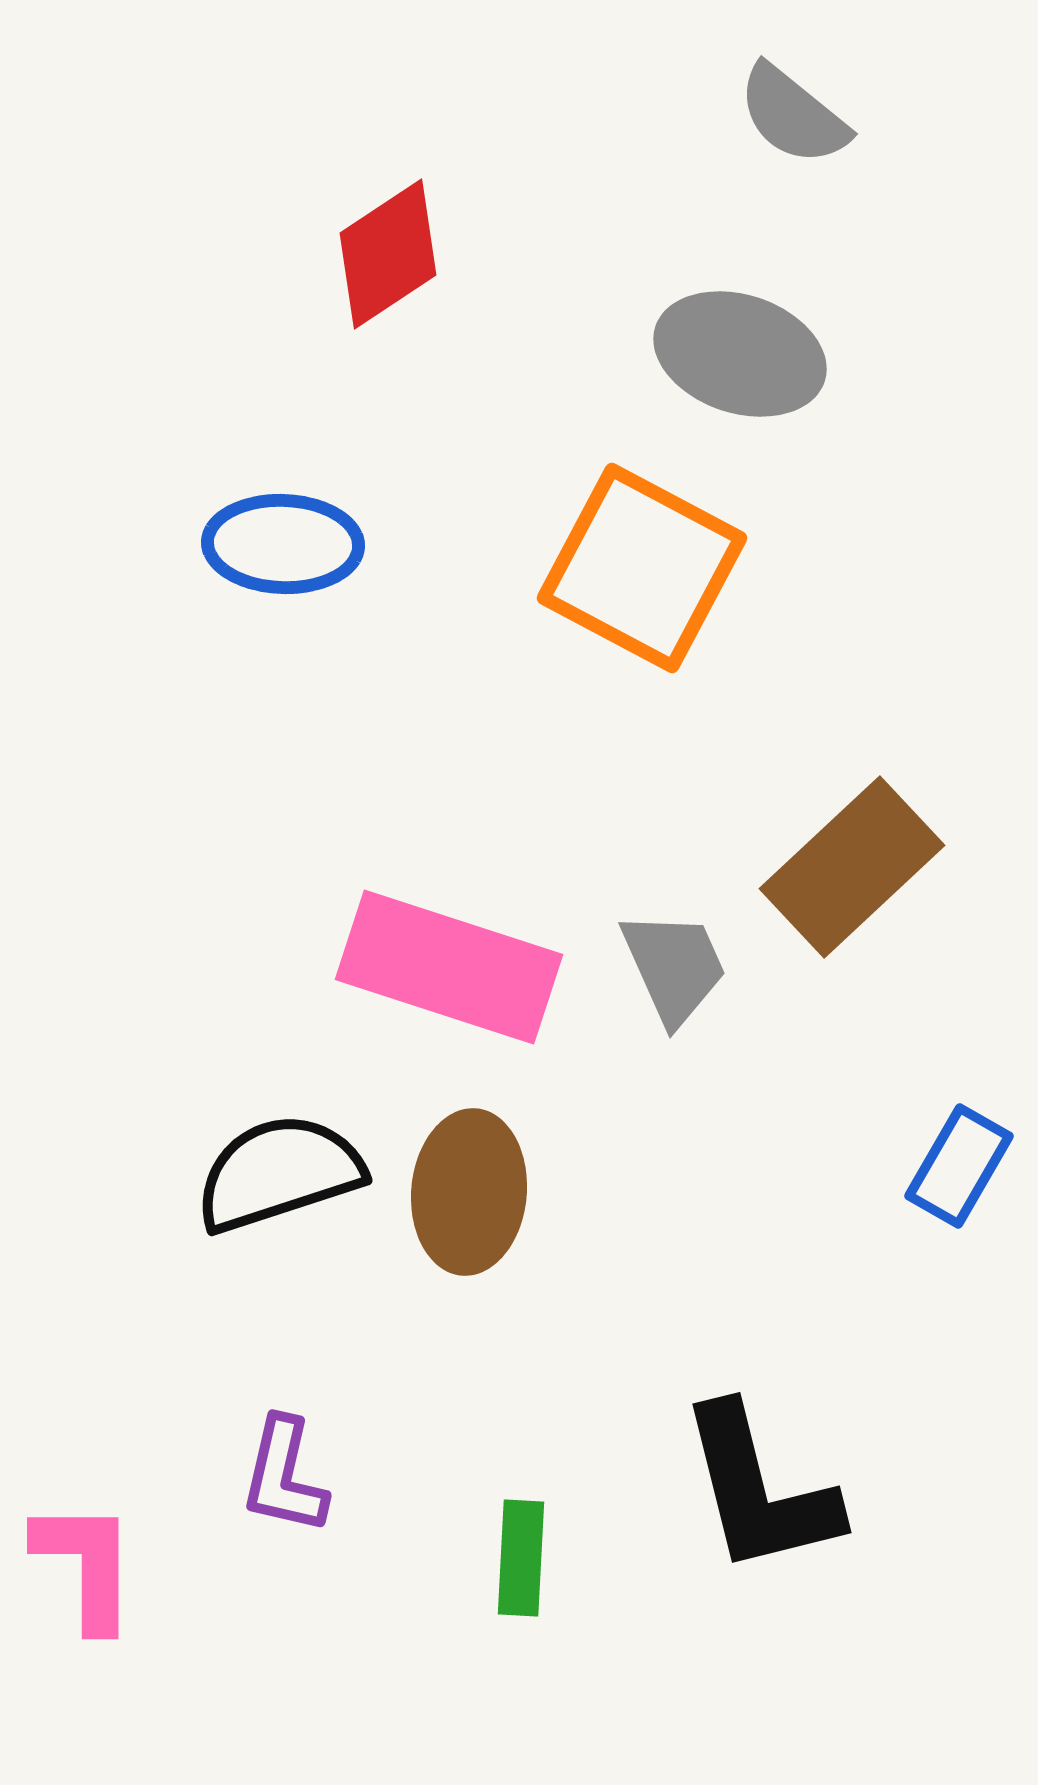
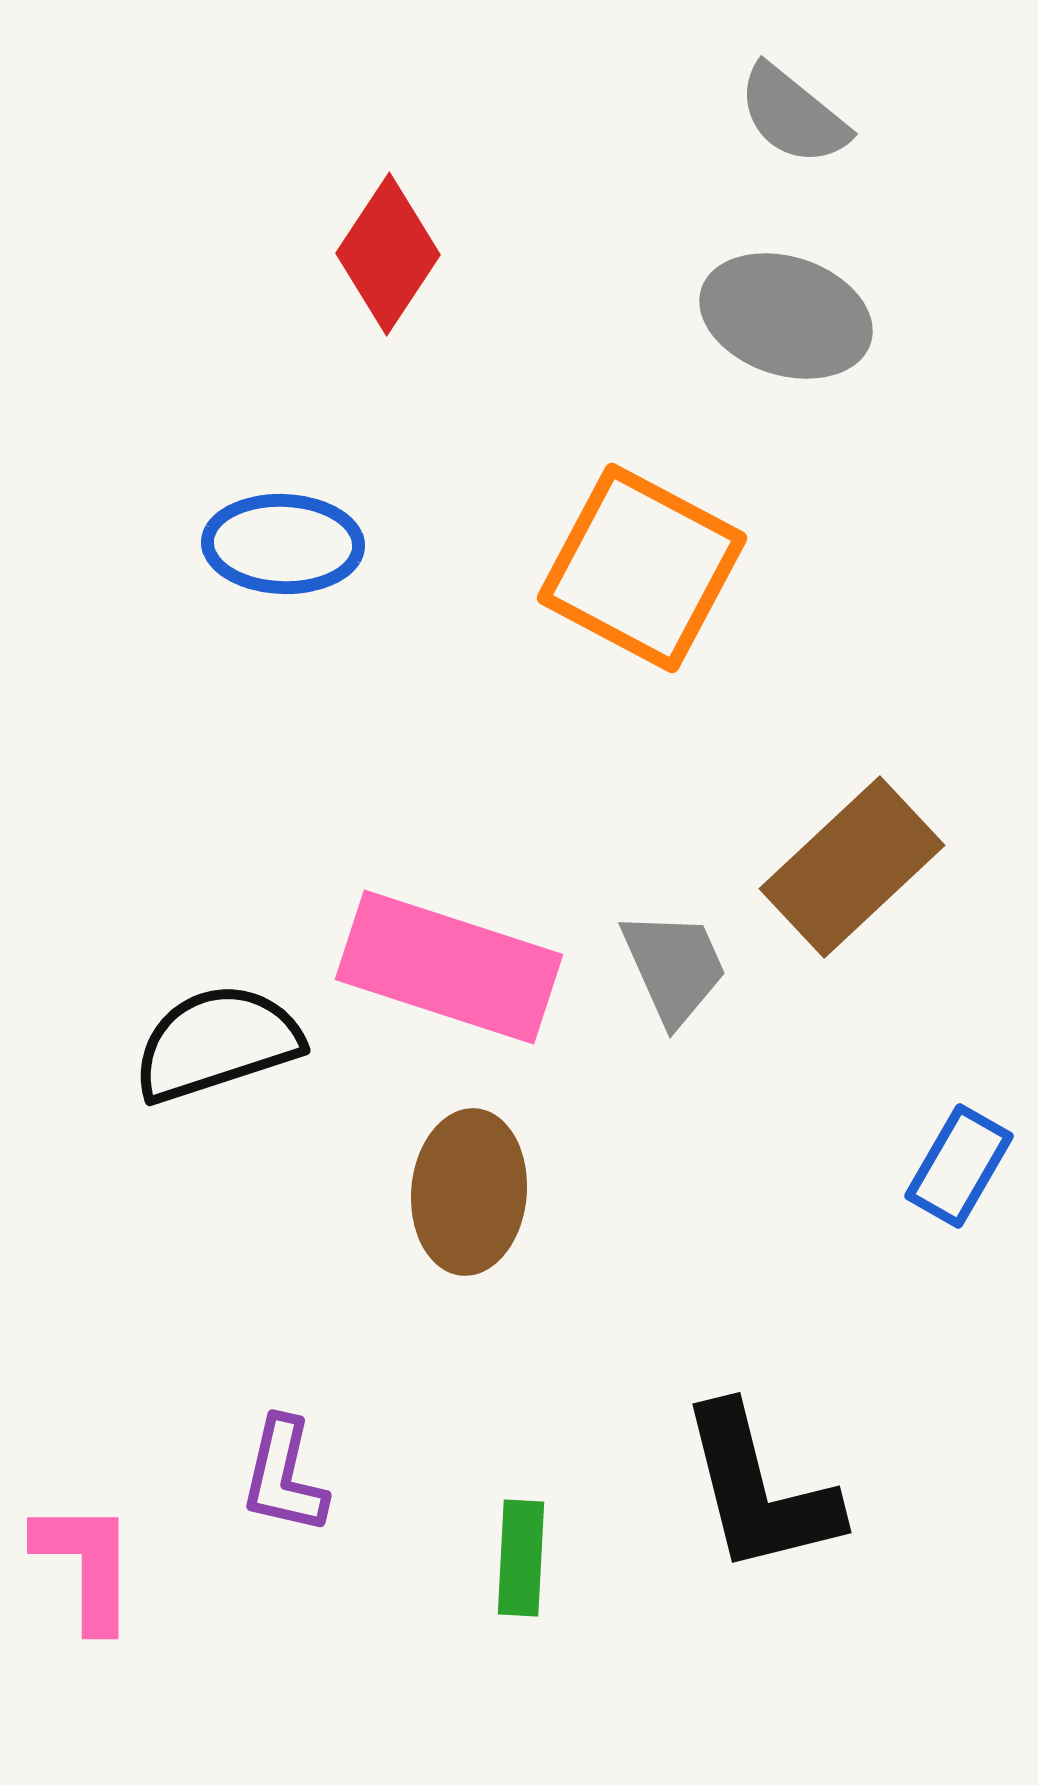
red diamond: rotated 23 degrees counterclockwise
gray ellipse: moved 46 px right, 38 px up
black semicircle: moved 62 px left, 130 px up
